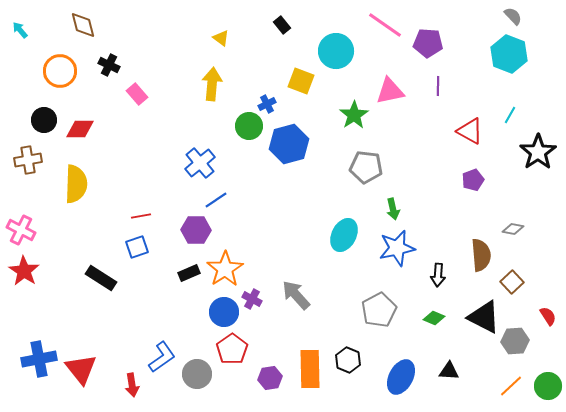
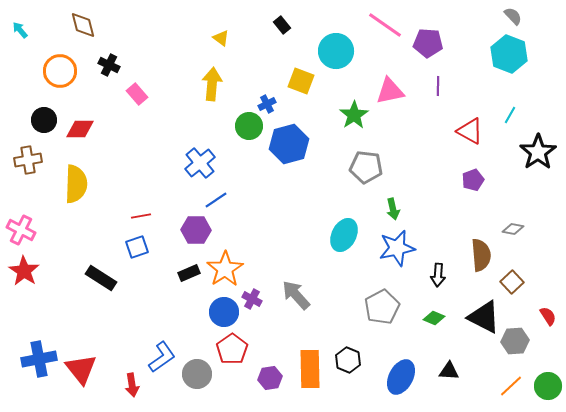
gray pentagon at (379, 310): moved 3 px right, 3 px up
